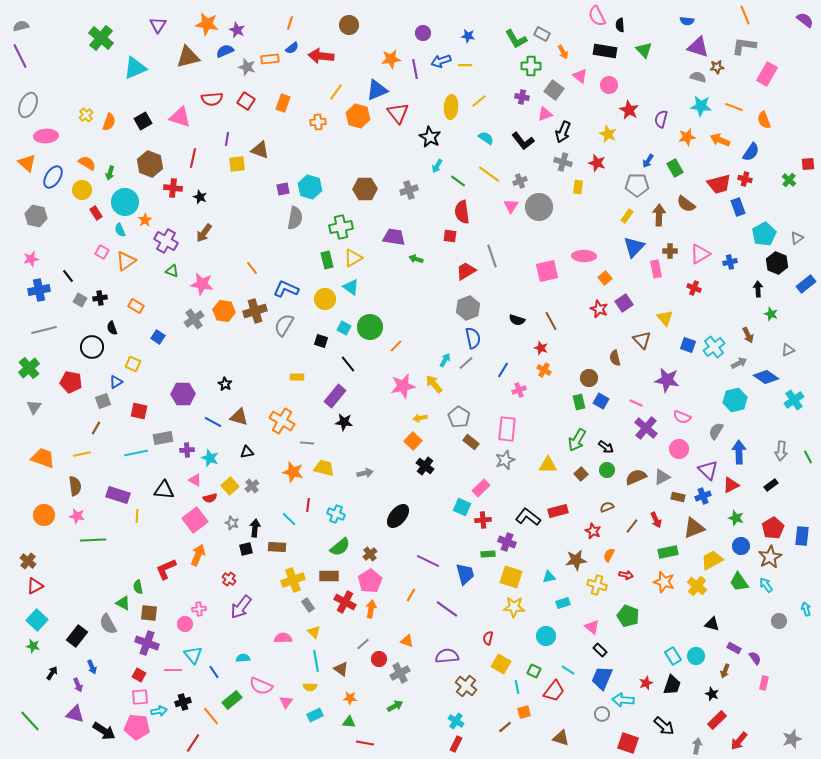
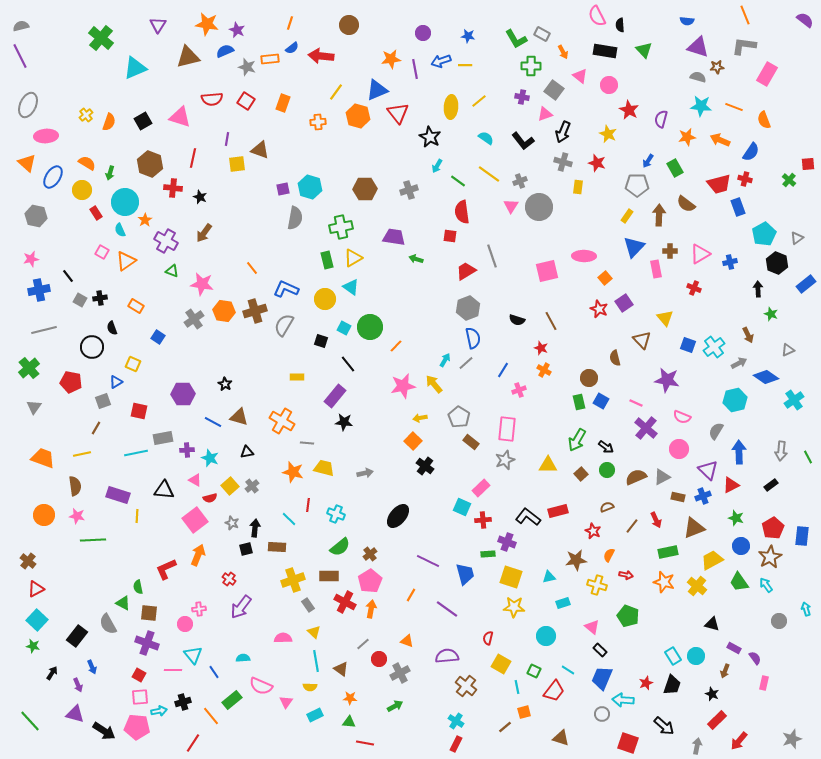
red triangle at (35, 586): moved 1 px right, 3 px down
